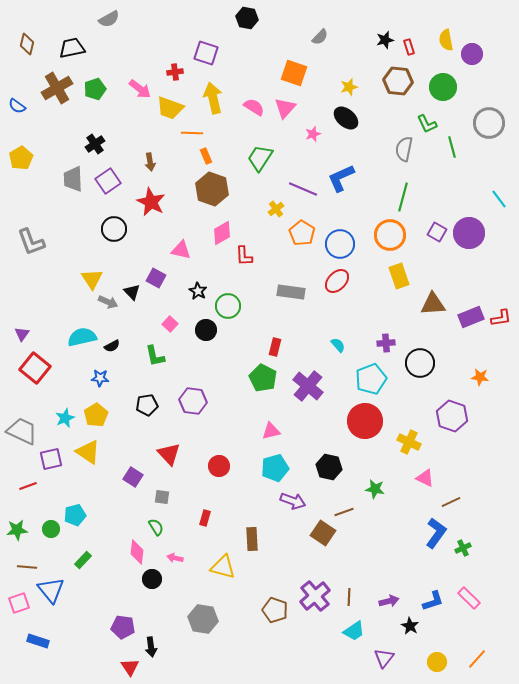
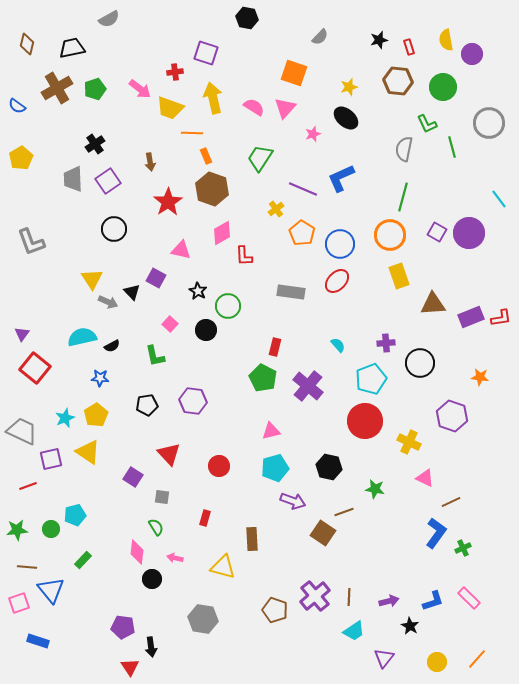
black star at (385, 40): moved 6 px left
red star at (151, 202): moved 17 px right; rotated 12 degrees clockwise
